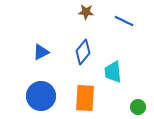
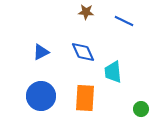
blue diamond: rotated 65 degrees counterclockwise
green circle: moved 3 px right, 2 px down
